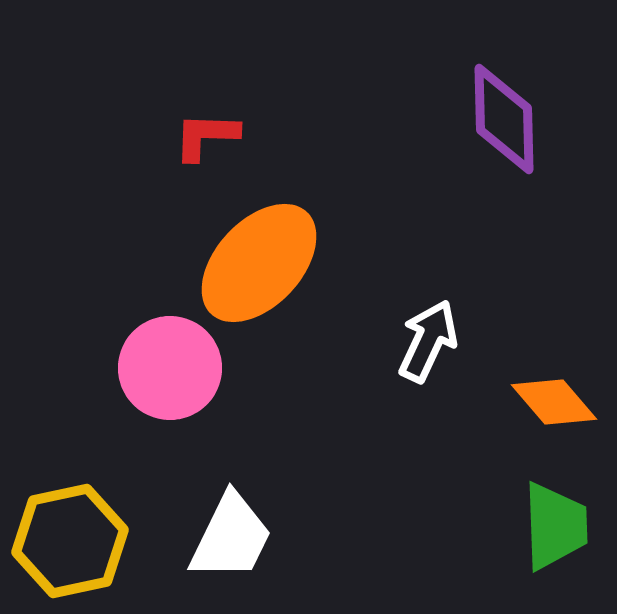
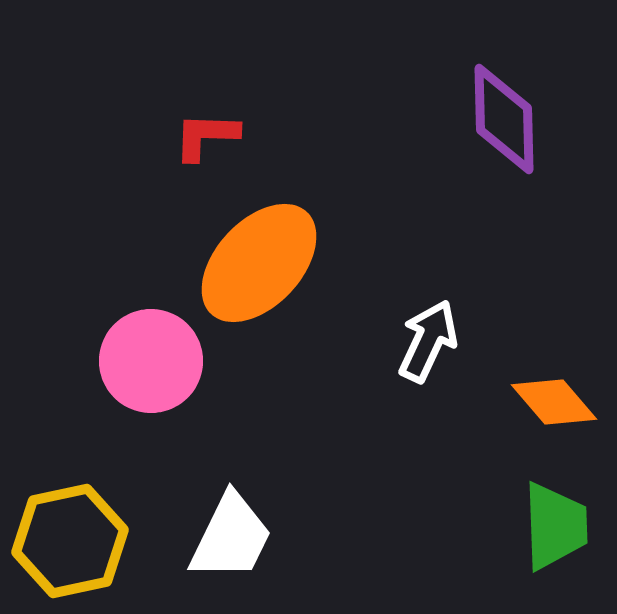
pink circle: moved 19 px left, 7 px up
